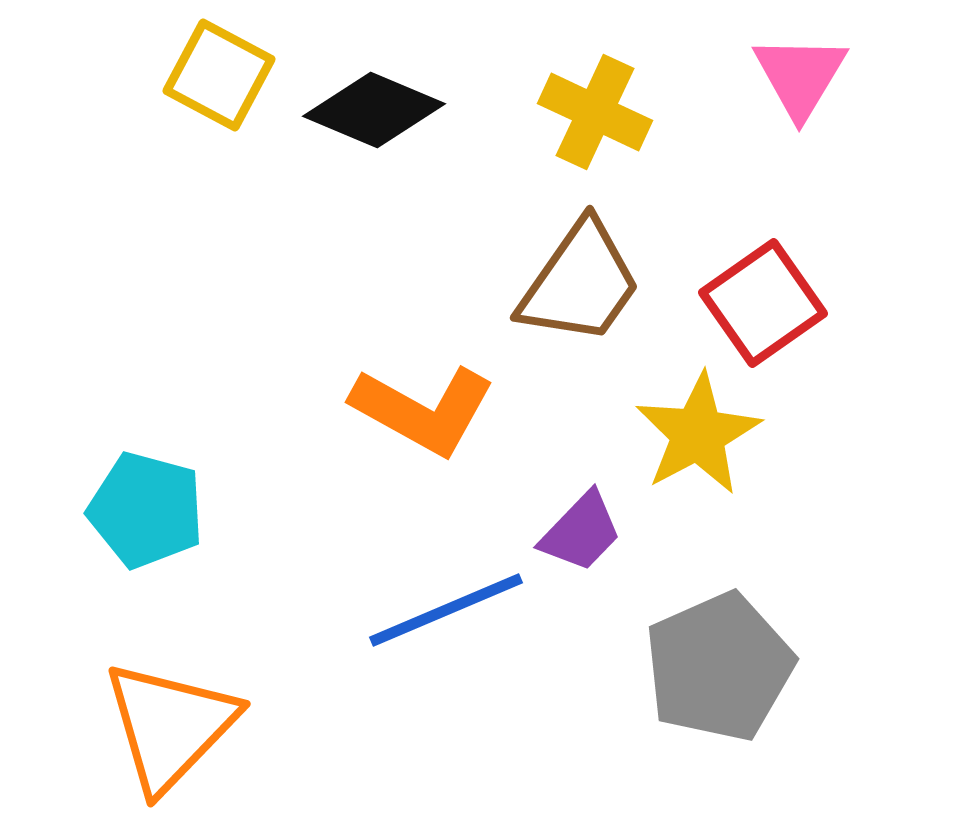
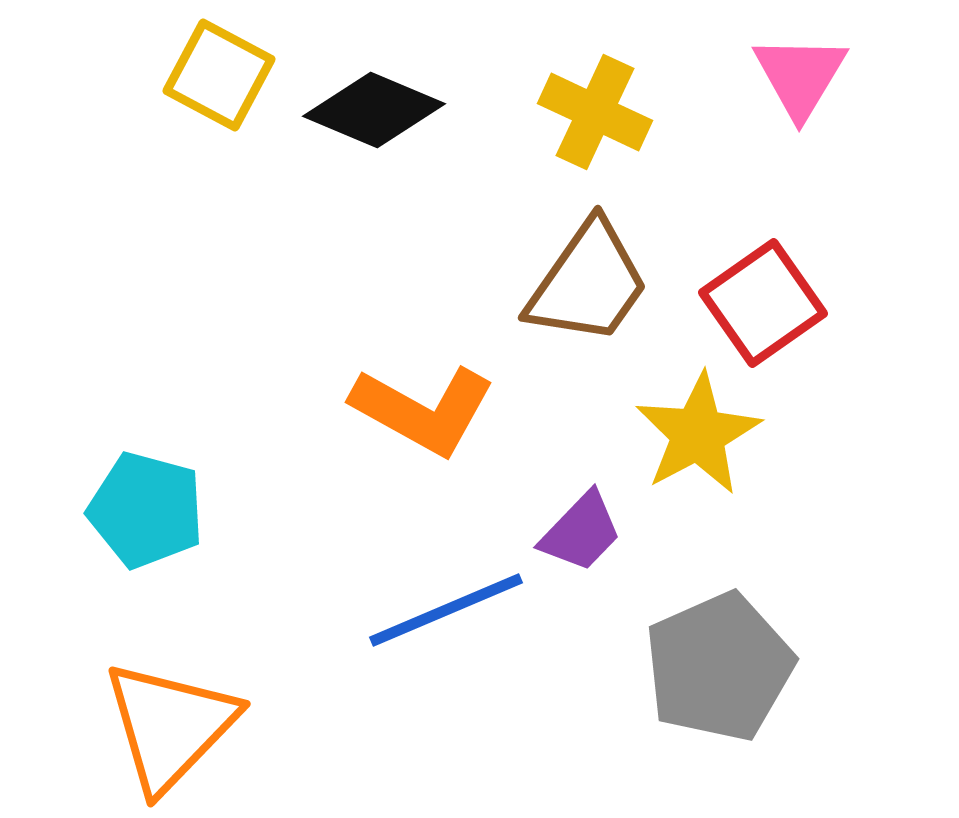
brown trapezoid: moved 8 px right
